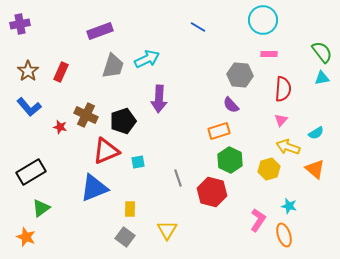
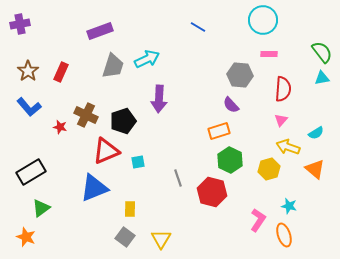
yellow triangle: moved 6 px left, 9 px down
